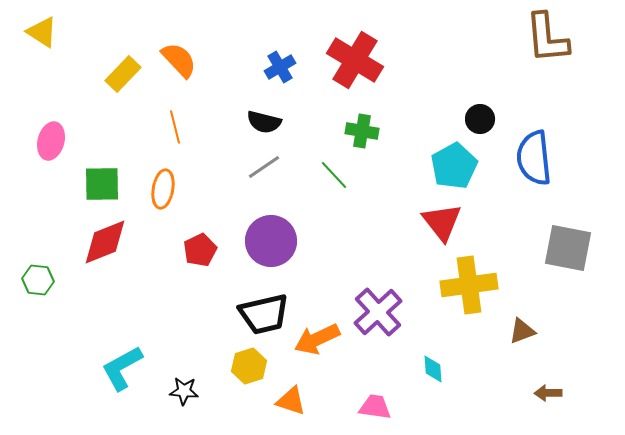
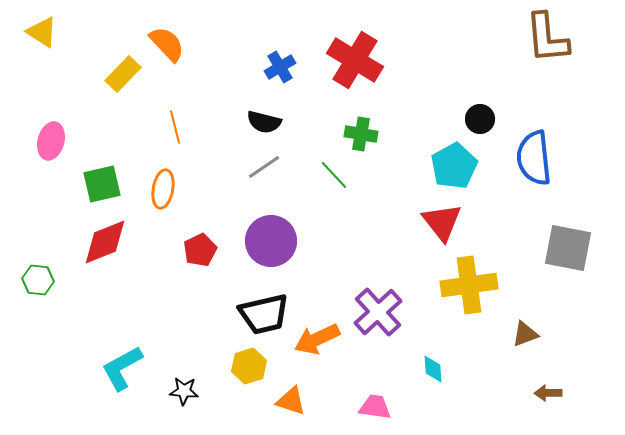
orange semicircle: moved 12 px left, 16 px up
green cross: moved 1 px left, 3 px down
green square: rotated 12 degrees counterclockwise
brown triangle: moved 3 px right, 3 px down
